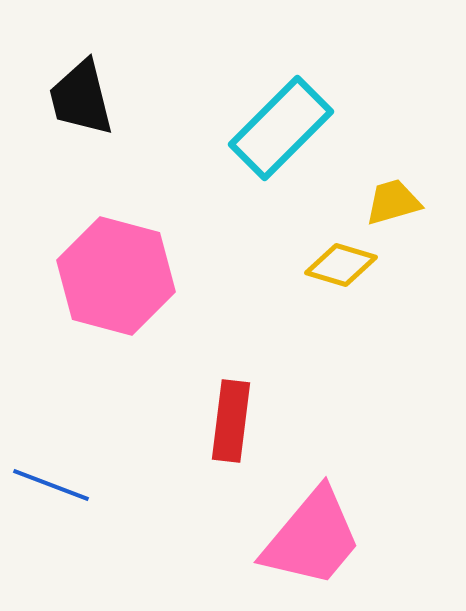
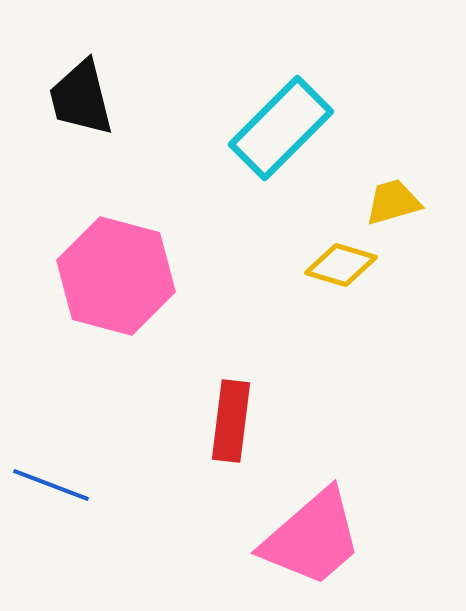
pink trapezoid: rotated 9 degrees clockwise
